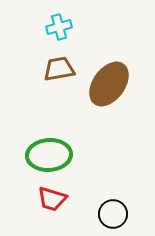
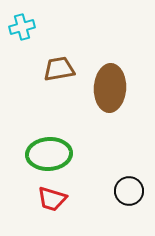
cyan cross: moved 37 px left
brown ellipse: moved 1 px right, 4 px down; rotated 33 degrees counterclockwise
green ellipse: moved 1 px up
black circle: moved 16 px right, 23 px up
